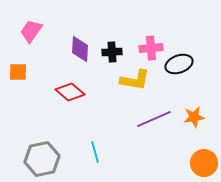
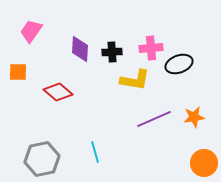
red diamond: moved 12 px left
